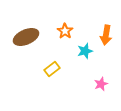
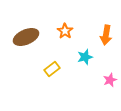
cyan star: moved 6 px down
pink star: moved 9 px right, 4 px up
